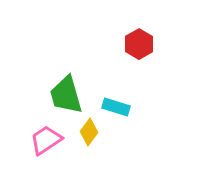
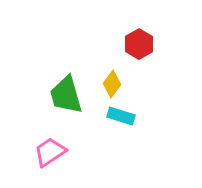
cyan rectangle: moved 5 px right, 9 px down
yellow diamond: moved 23 px right, 48 px up
pink trapezoid: moved 4 px right, 12 px down
